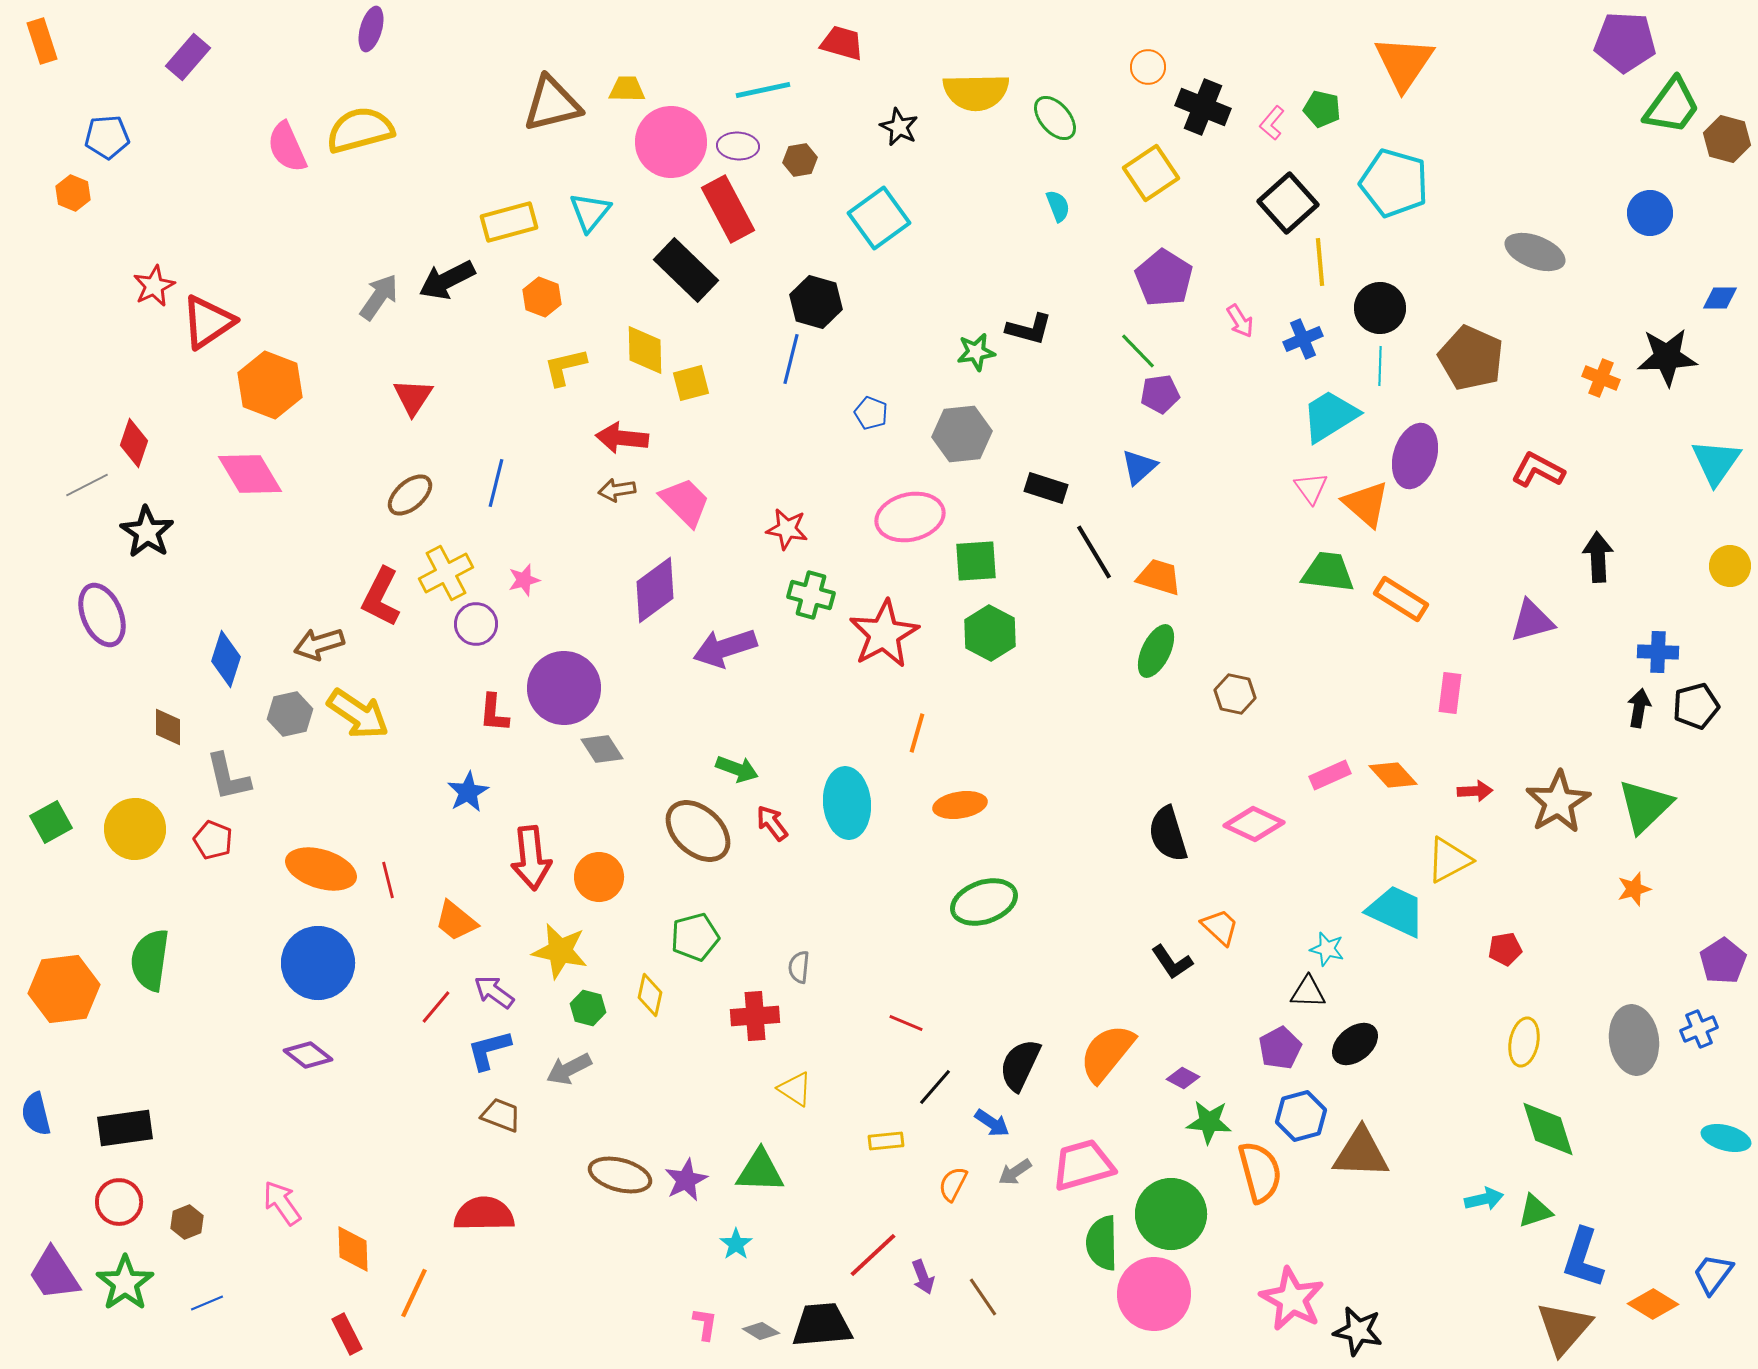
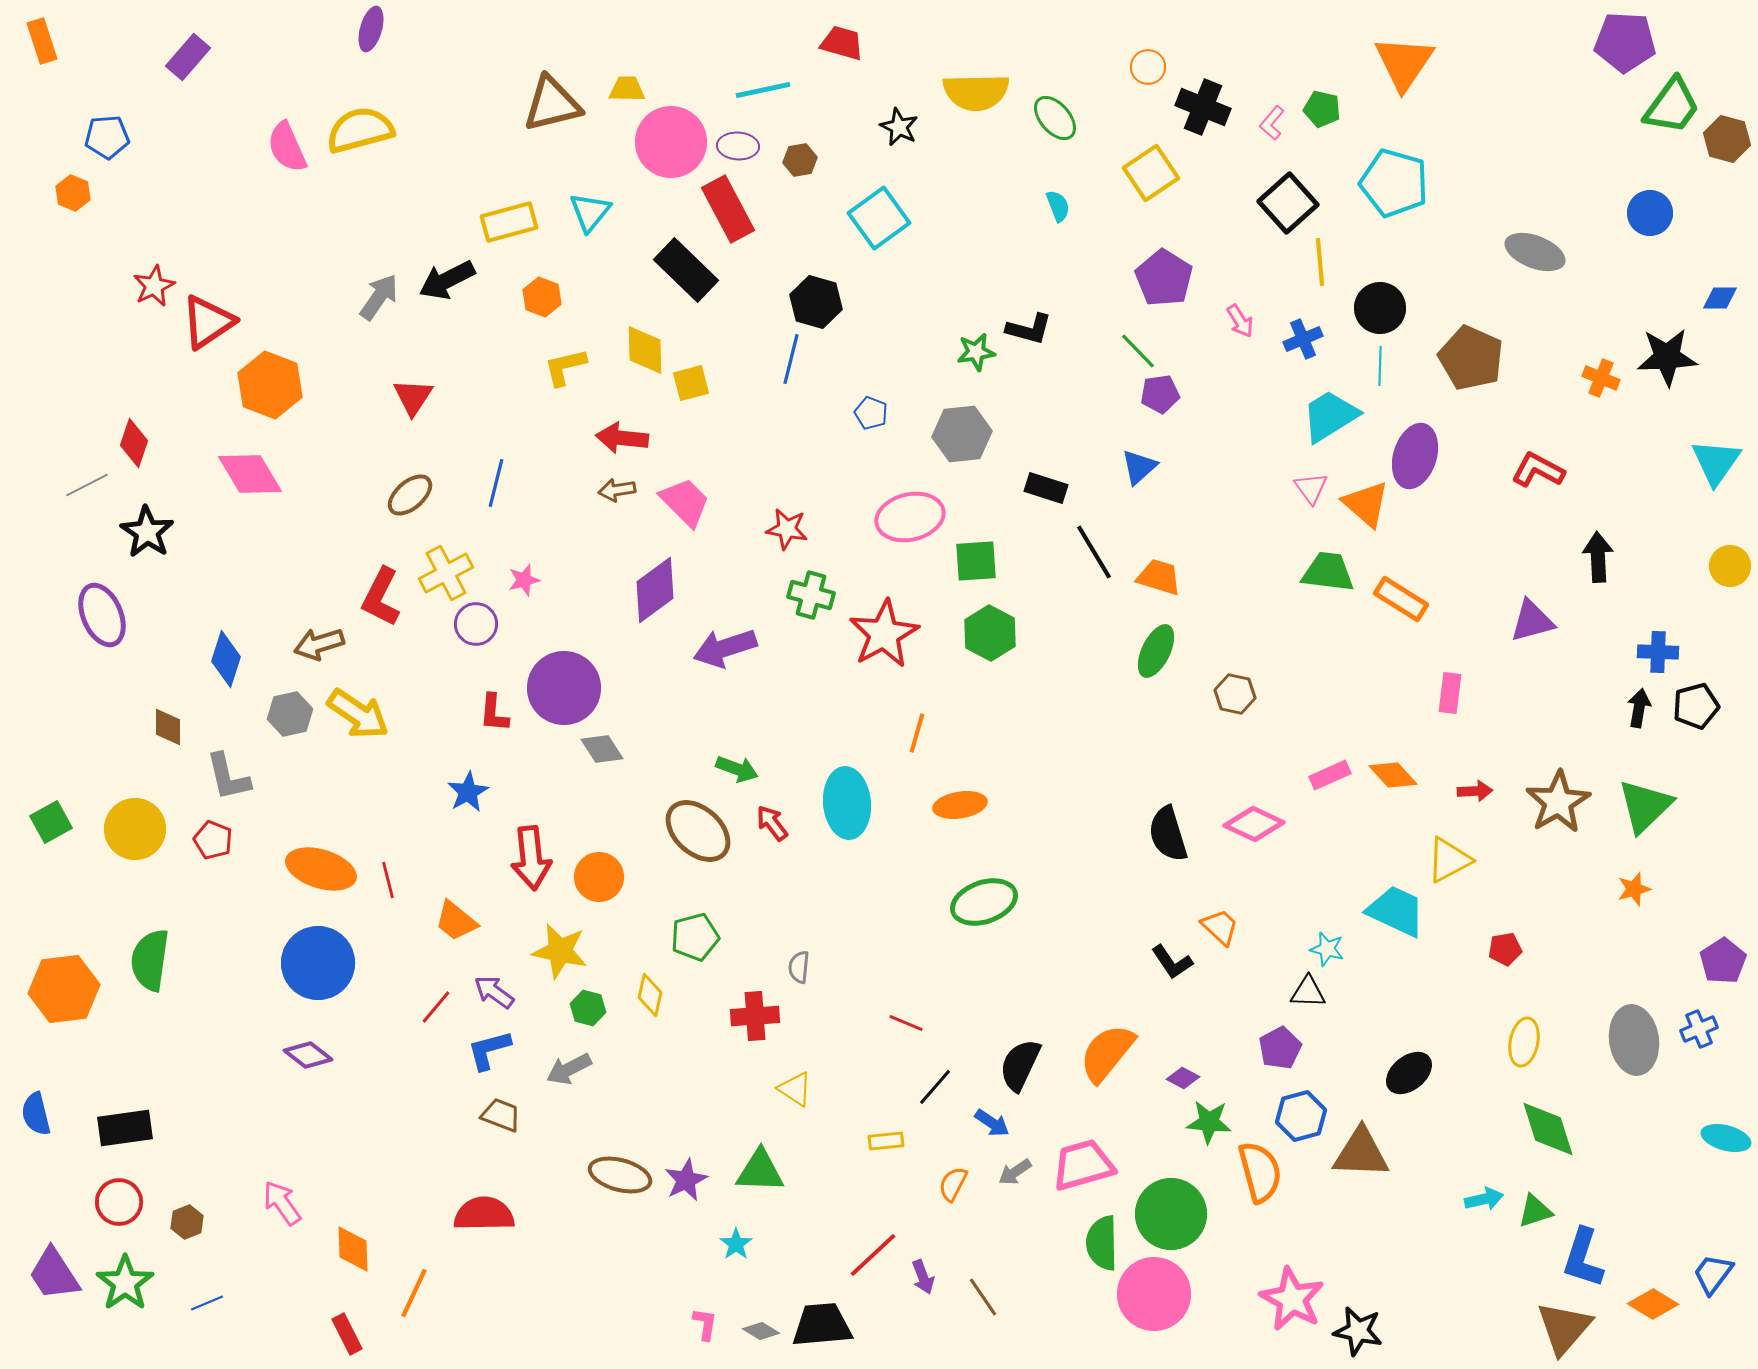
black ellipse at (1355, 1044): moved 54 px right, 29 px down
